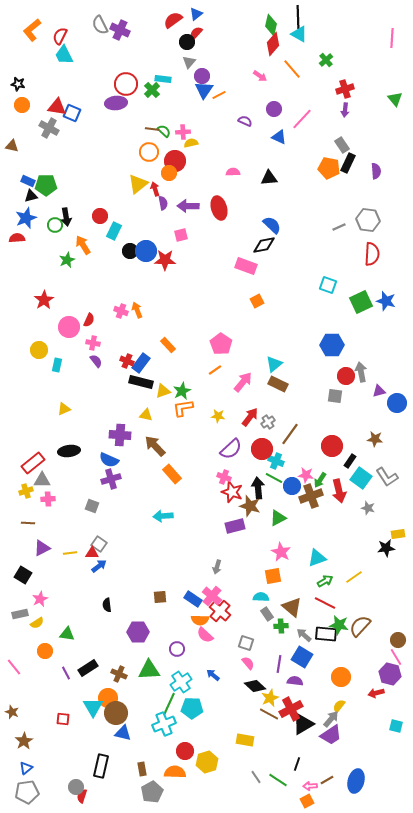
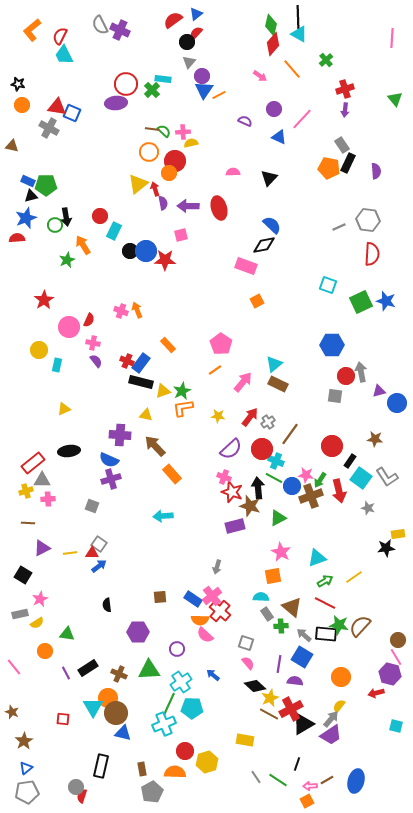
black triangle at (269, 178): rotated 42 degrees counterclockwise
pink cross at (212, 596): rotated 12 degrees clockwise
